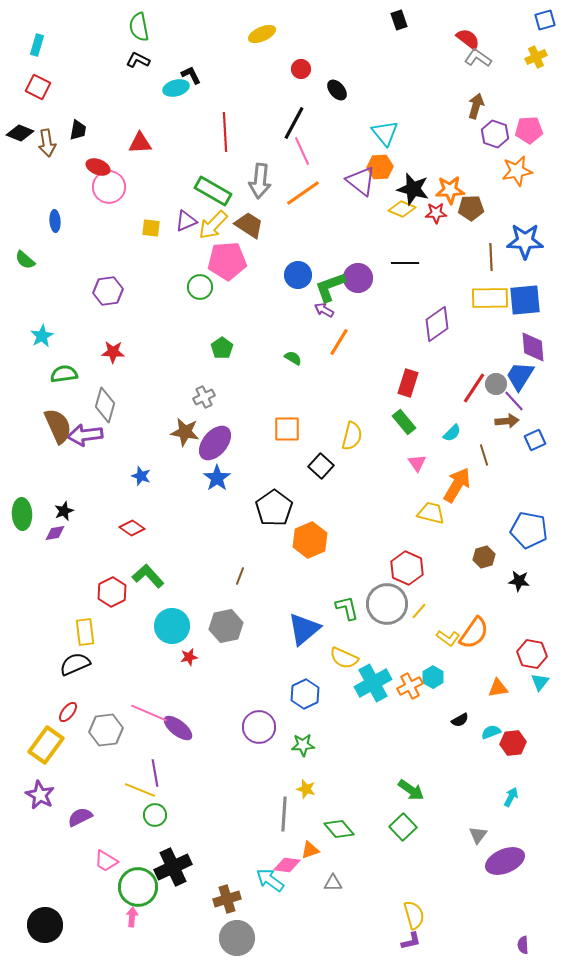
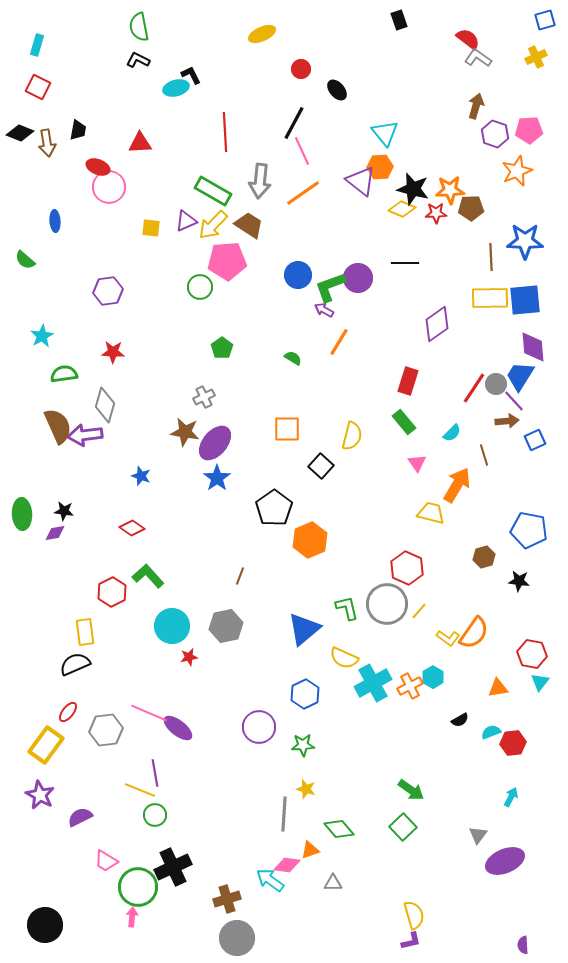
orange star at (517, 171): rotated 12 degrees counterclockwise
red rectangle at (408, 383): moved 2 px up
black star at (64, 511): rotated 30 degrees clockwise
